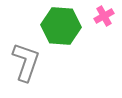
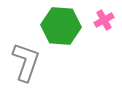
pink cross: moved 4 px down
